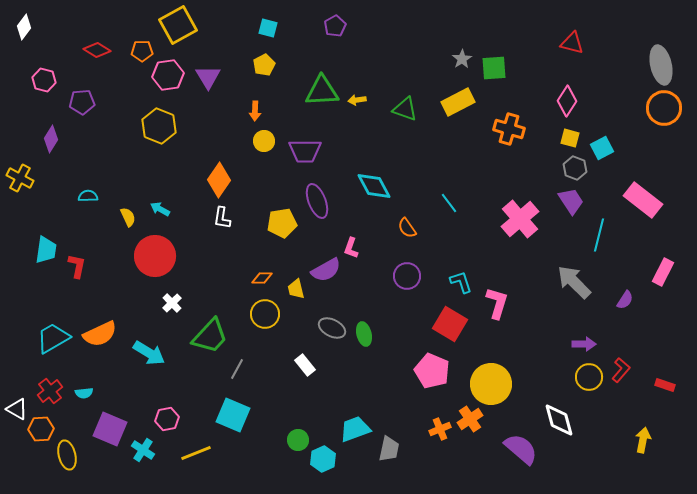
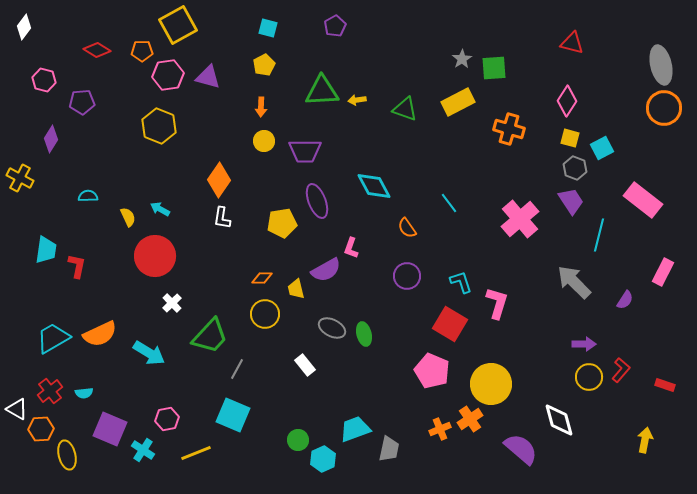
purple triangle at (208, 77): rotated 44 degrees counterclockwise
orange arrow at (255, 111): moved 6 px right, 4 px up
yellow arrow at (643, 440): moved 2 px right
